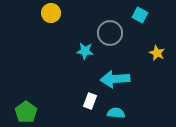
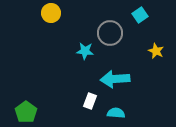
cyan square: rotated 28 degrees clockwise
yellow star: moved 1 px left, 2 px up
